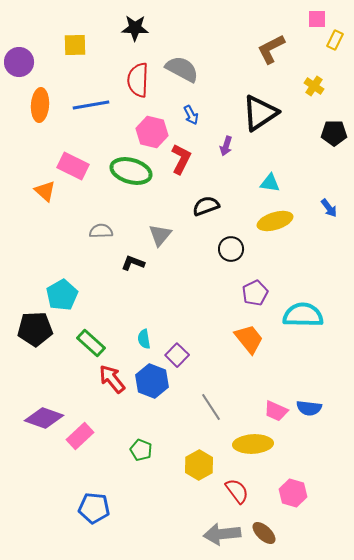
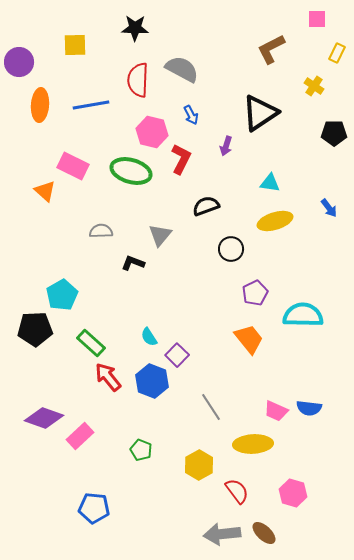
yellow rectangle at (335, 40): moved 2 px right, 13 px down
cyan semicircle at (144, 339): moved 5 px right, 2 px up; rotated 24 degrees counterclockwise
red arrow at (112, 379): moved 4 px left, 2 px up
